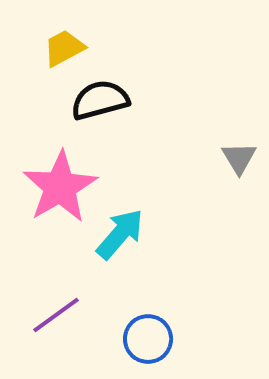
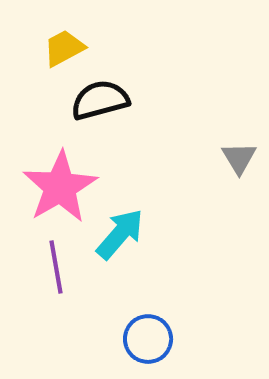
purple line: moved 48 px up; rotated 64 degrees counterclockwise
